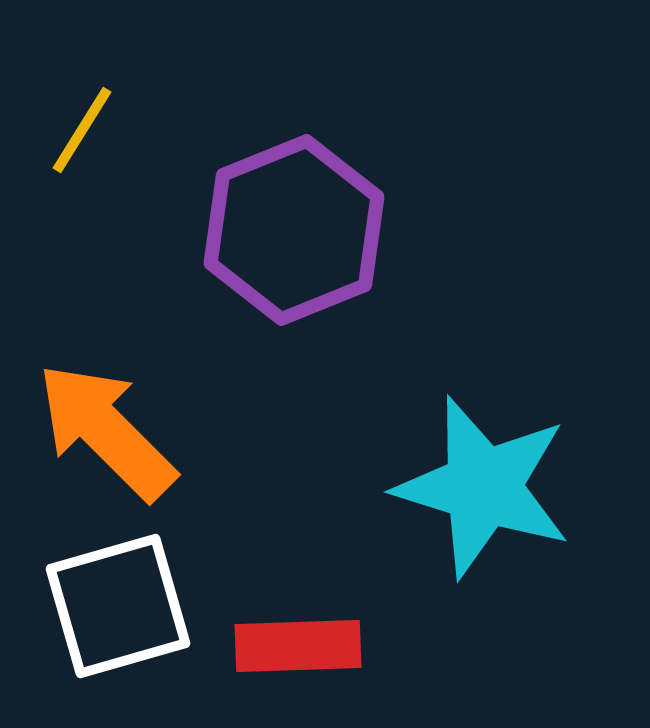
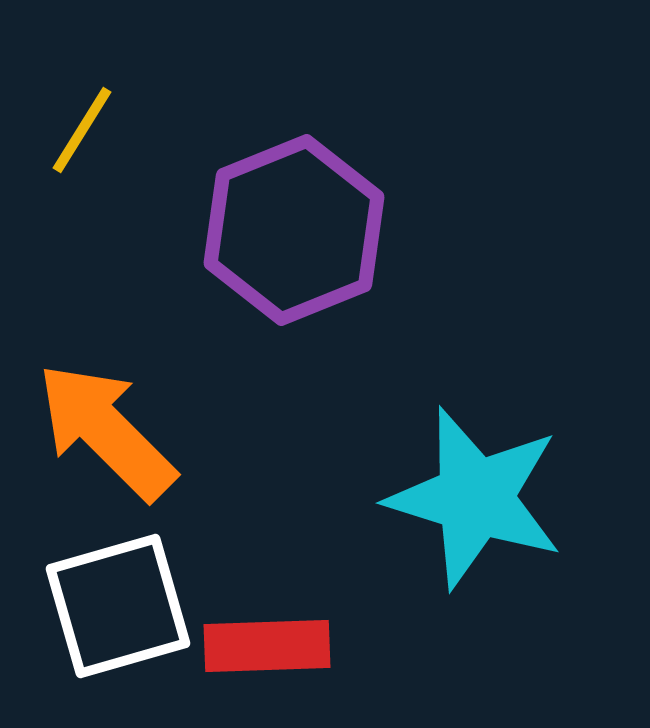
cyan star: moved 8 px left, 11 px down
red rectangle: moved 31 px left
